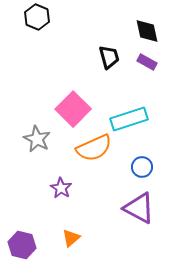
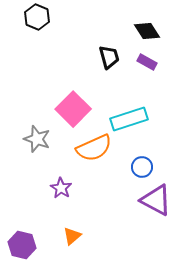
black diamond: rotated 20 degrees counterclockwise
gray star: rotated 8 degrees counterclockwise
purple triangle: moved 17 px right, 8 px up
orange triangle: moved 1 px right, 2 px up
